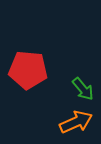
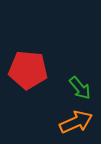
green arrow: moved 3 px left, 1 px up
